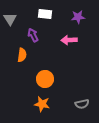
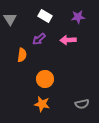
white rectangle: moved 2 px down; rotated 24 degrees clockwise
purple arrow: moved 6 px right, 4 px down; rotated 104 degrees counterclockwise
pink arrow: moved 1 px left
